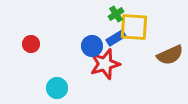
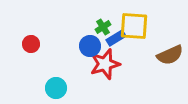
green cross: moved 13 px left, 13 px down
yellow square: moved 1 px up
blue circle: moved 2 px left
cyan circle: moved 1 px left
